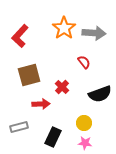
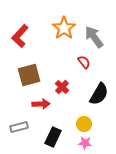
gray arrow: moved 4 px down; rotated 130 degrees counterclockwise
black semicircle: moved 1 px left; rotated 40 degrees counterclockwise
yellow circle: moved 1 px down
